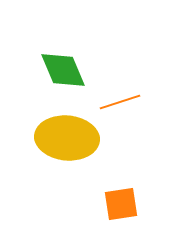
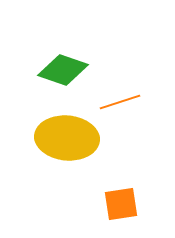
green diamond: rotated 48 degrees counterclockwise
